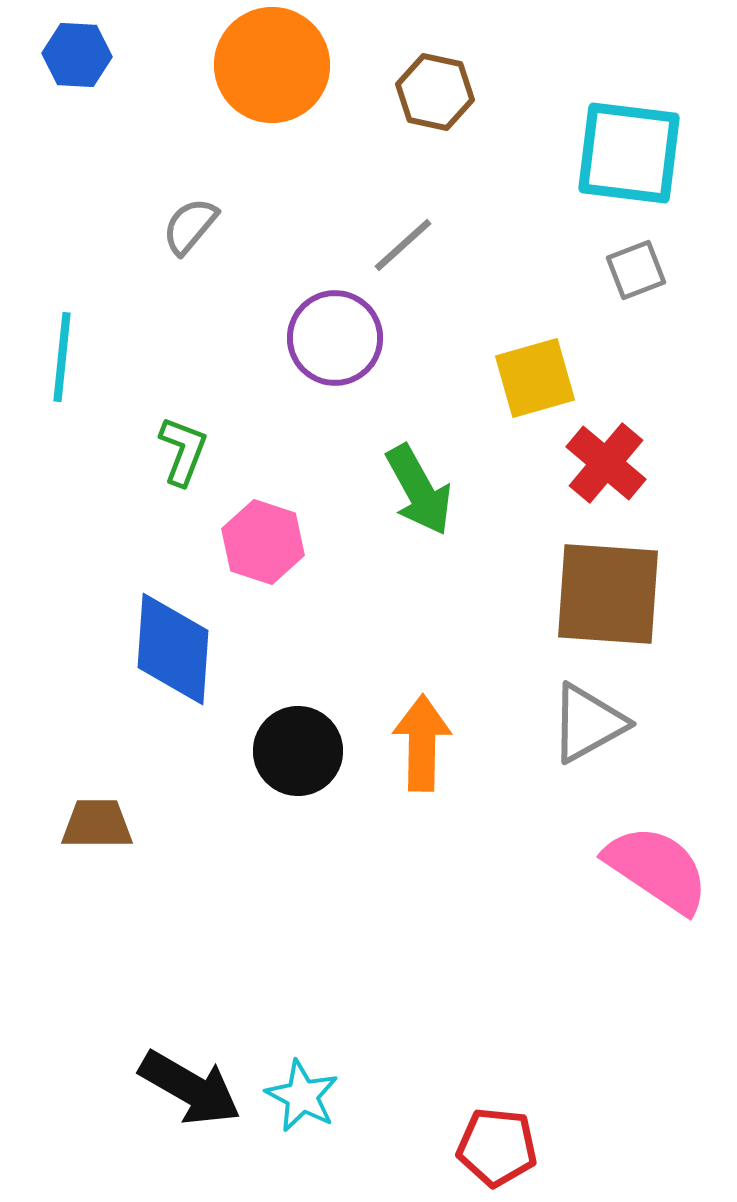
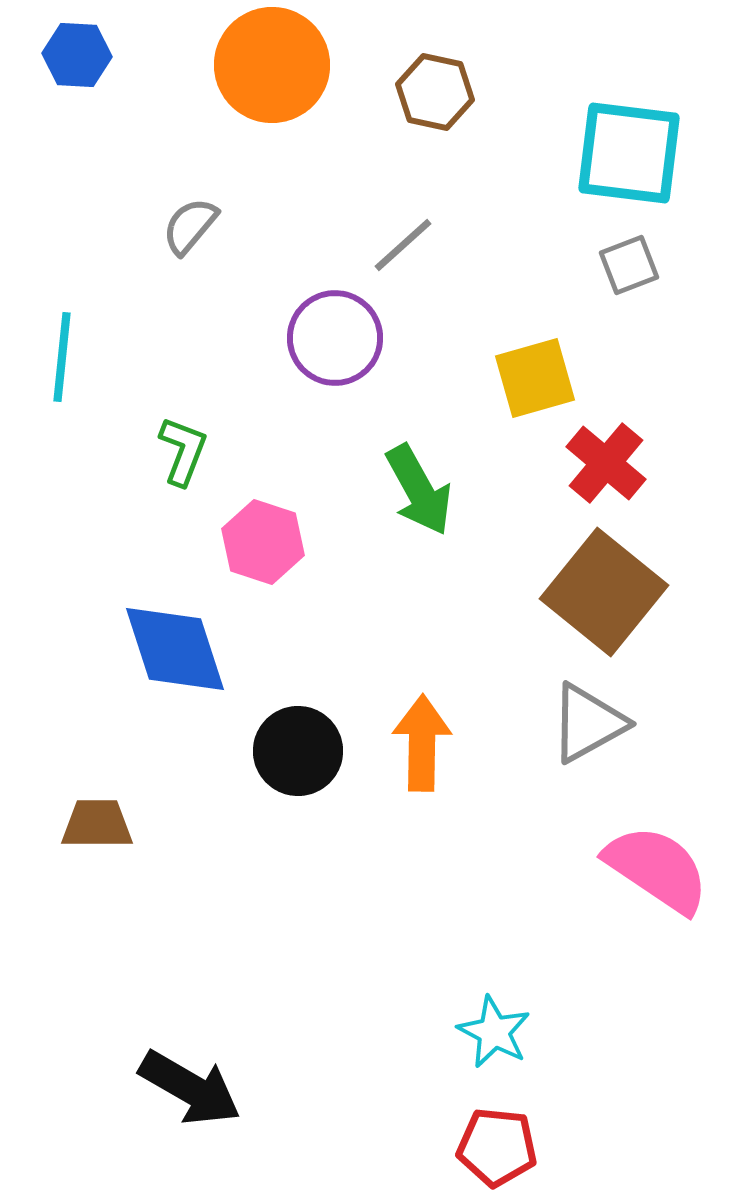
gray square: moved 7 px left, 5 px up
brown square: moved 4 px left, 2 px up; rotated 35 degrees clockwise
blue diamond: moved 2 px right; rotated 22 degrees counterclockwise
cyan star: moved 192 px right, 64 px up
